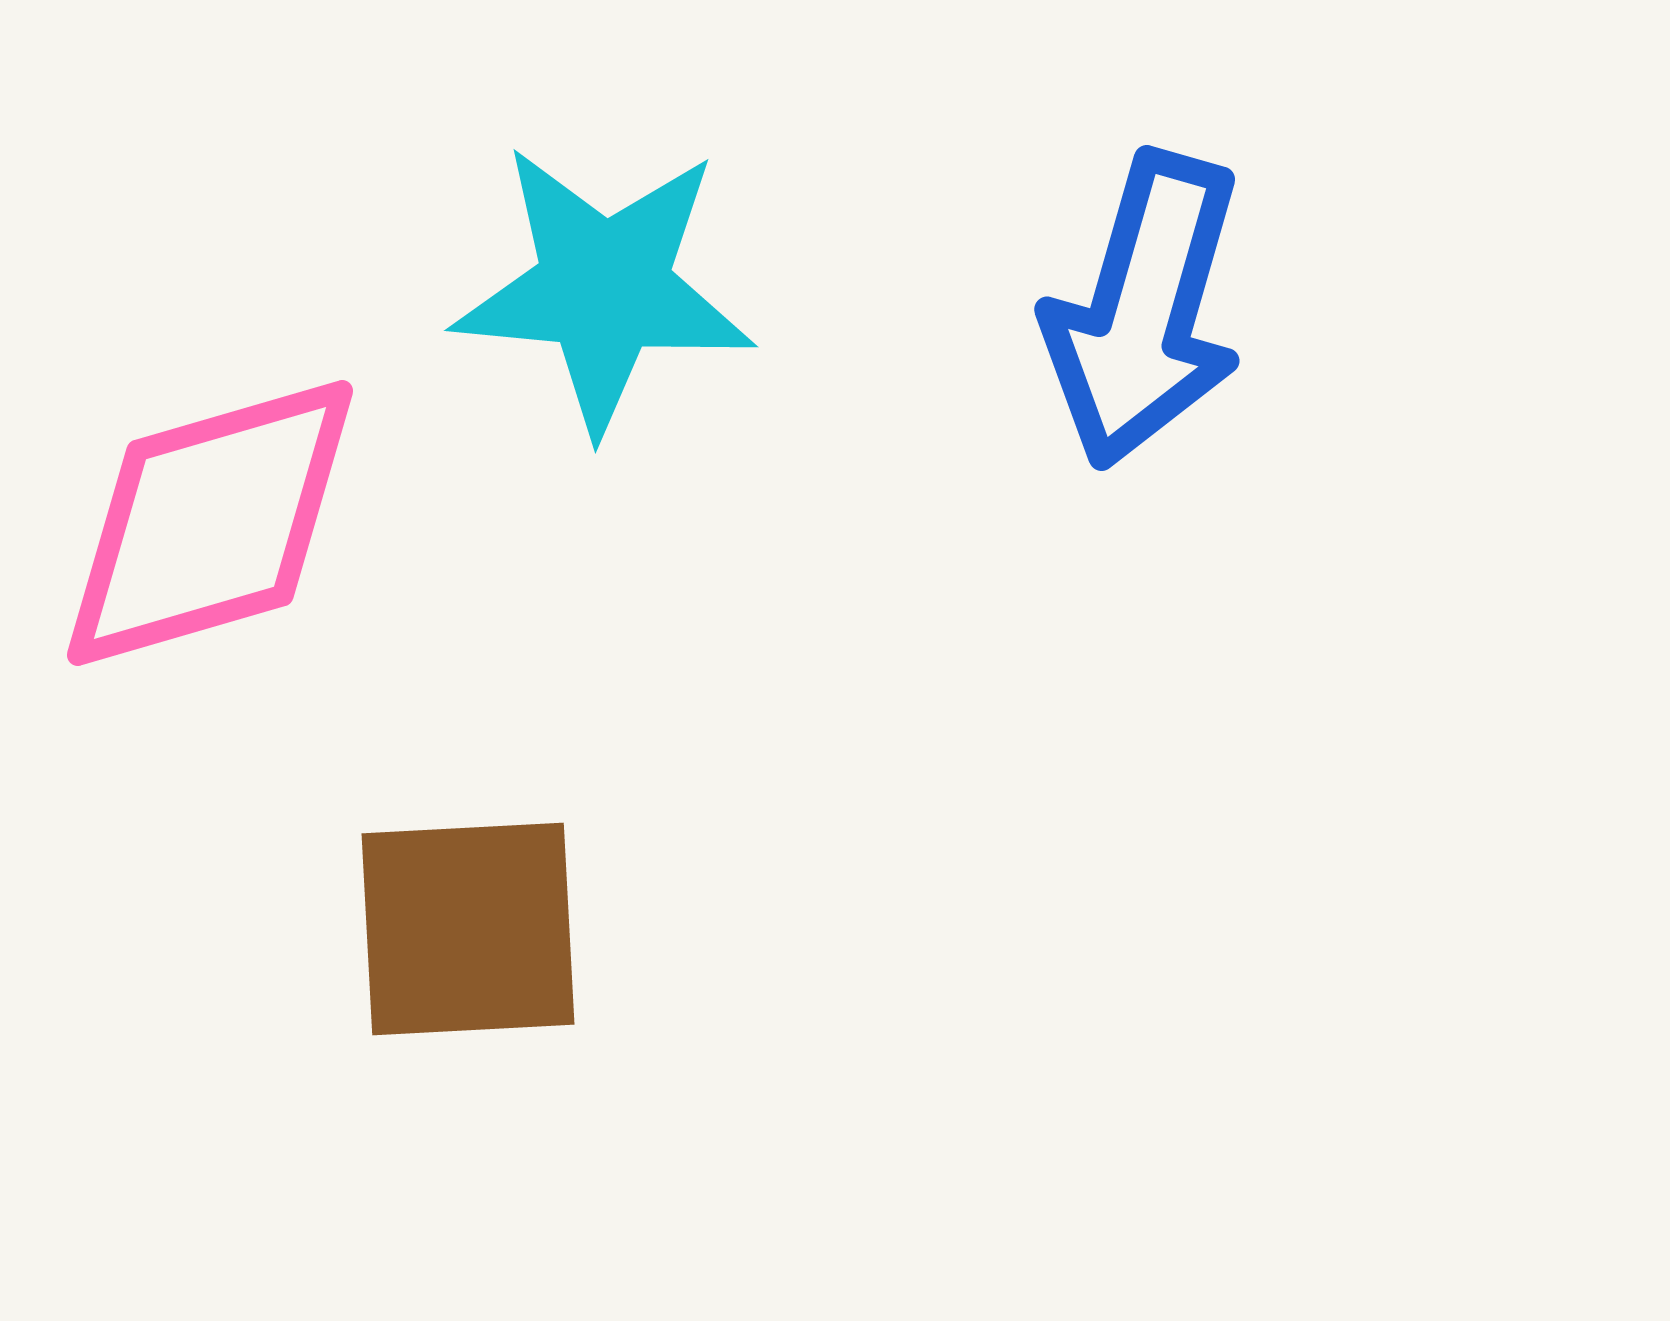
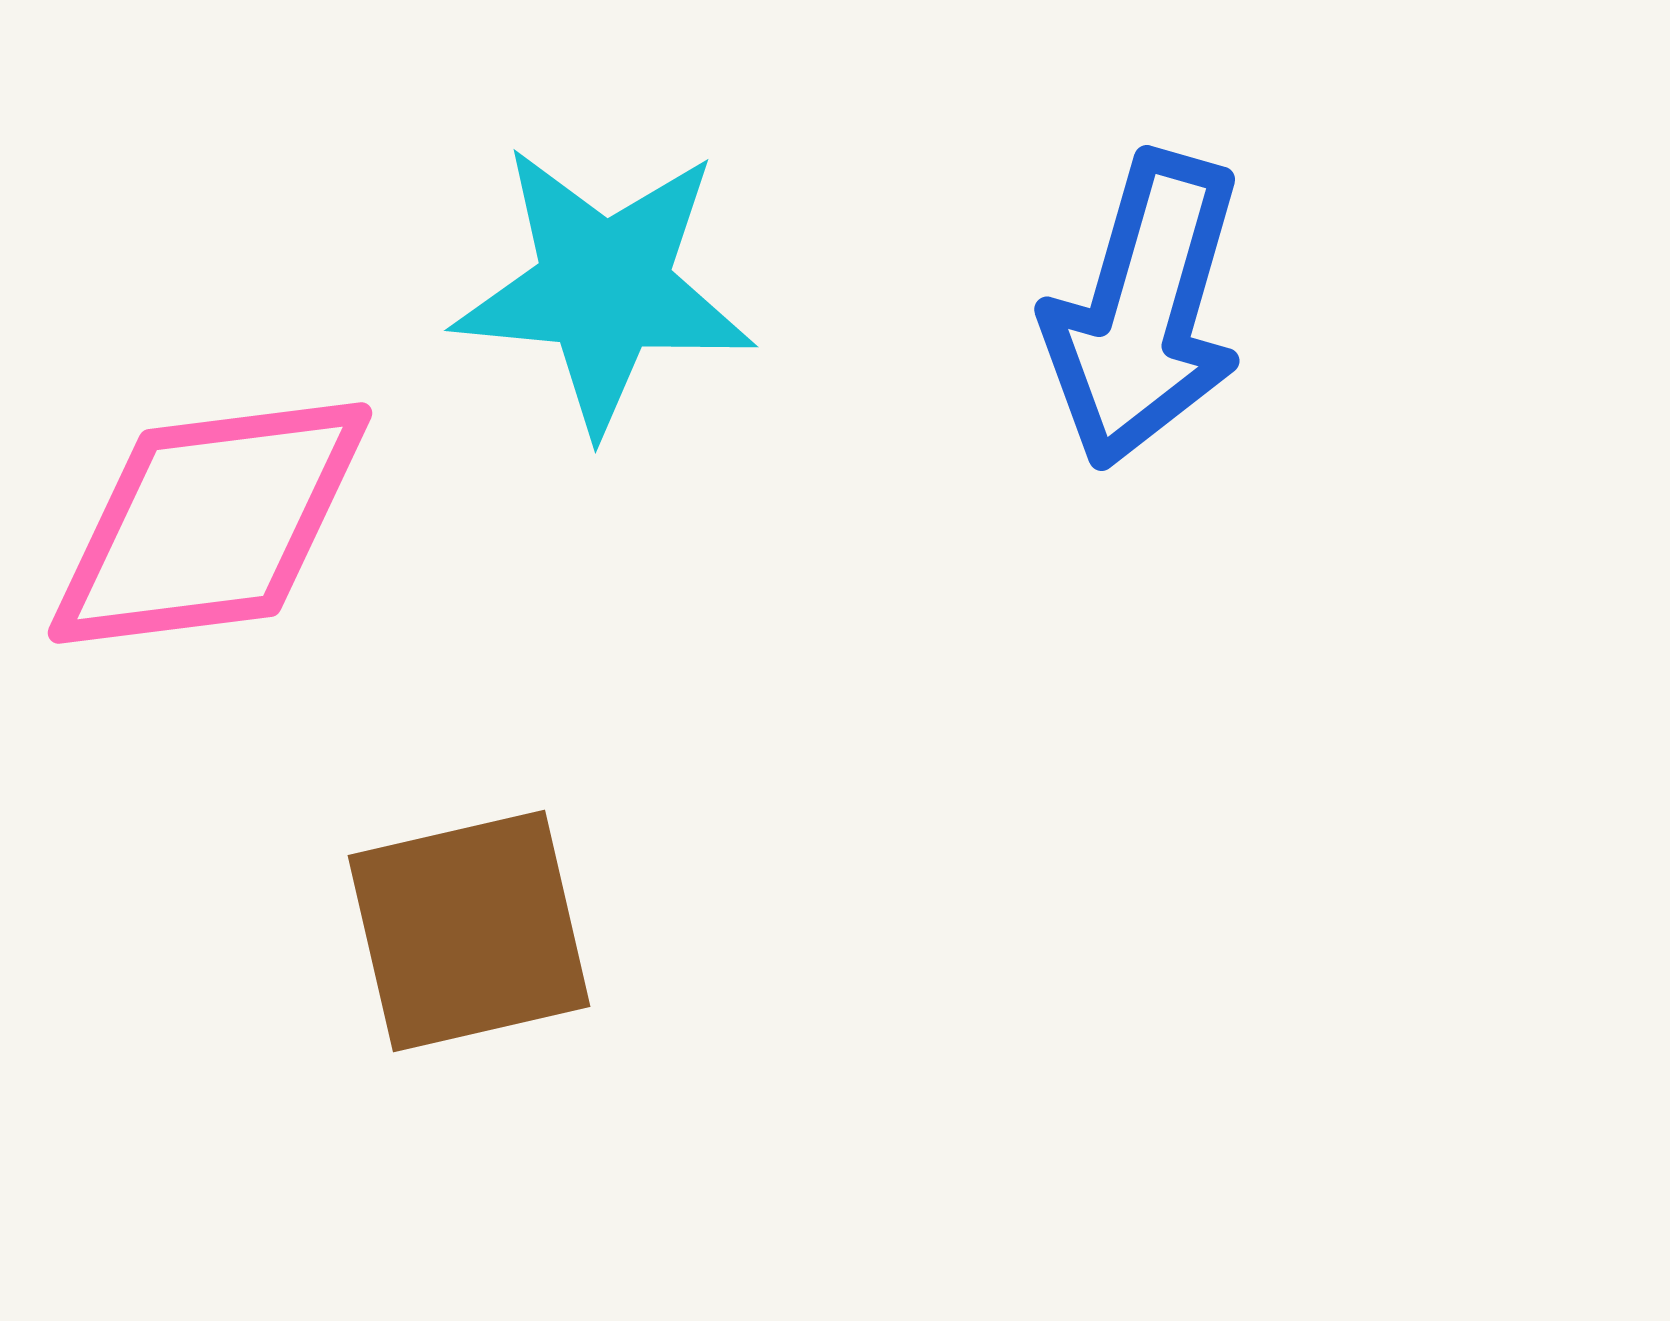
pink diamond: rotated 9 degrees clockwise
brown square: moved 1 px right, 2 px down; rotated 10 degrees counterclockwise
